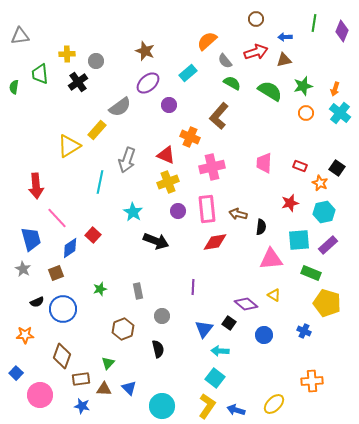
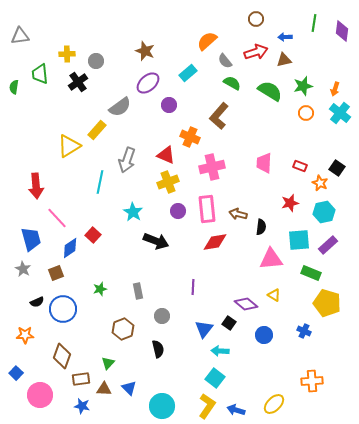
purple diamond at (342, 31): rotated 15 degrees counterclockwise
